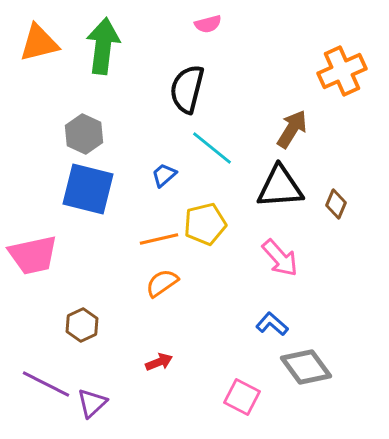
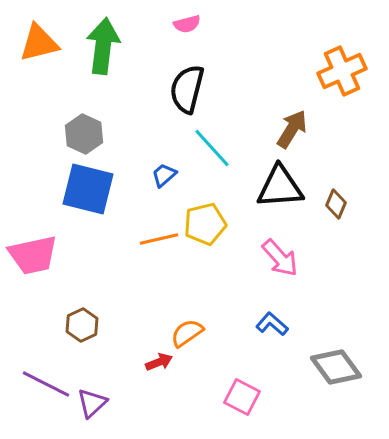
pink semicircle: moved 21 px left
cyan line: rotated 9 degrees clockwise
orange semicircle: moved 25 px right, 50 px down
gray diamond: moved 30 px right
